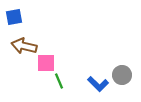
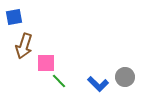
brown arrow: rotated 85 degrees counterclockwise
gray circle: moved 3 px right, 2 px down
green line: rotated 21 degrees counterclockwise
